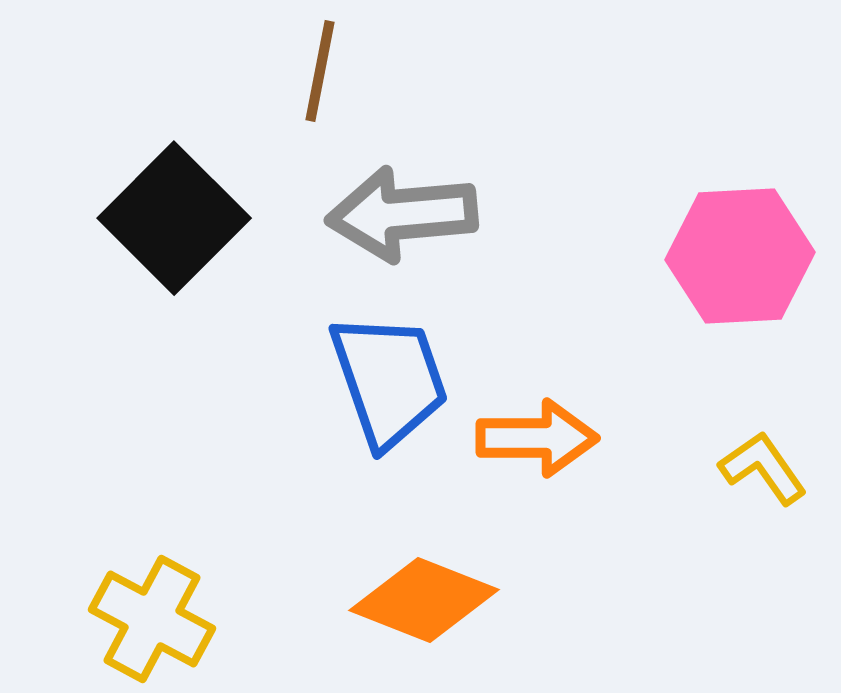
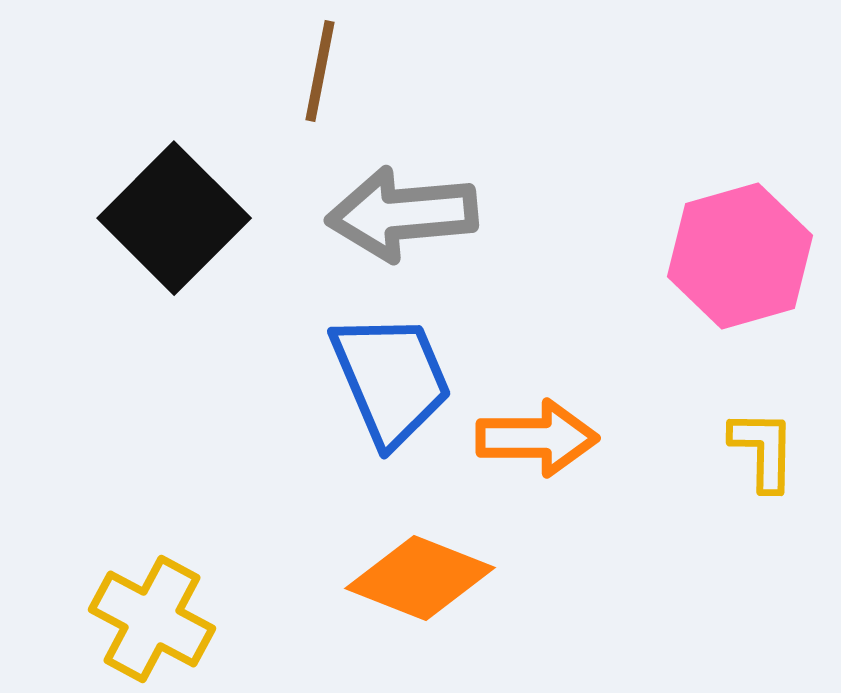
pink hexagon: rotated 13 degrees counterclockwise
blue trapezoid: moved 2 px right, 1 px up; rotated 4 degrees counterclockwise
yellow L-shape: moved 18 px up; rotated 36 degrees clockwise
orange diamond: moved 4 px left, 22 px up
